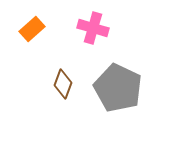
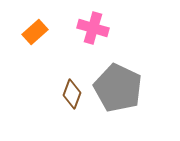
orange rectangle: moved 3 px right, 3 px down
brown diamond: moved 9 px right, 10 px down
